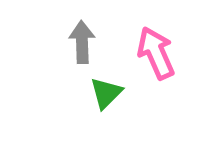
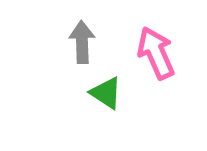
green triangle: rotated 42 degrees counterclockwise
